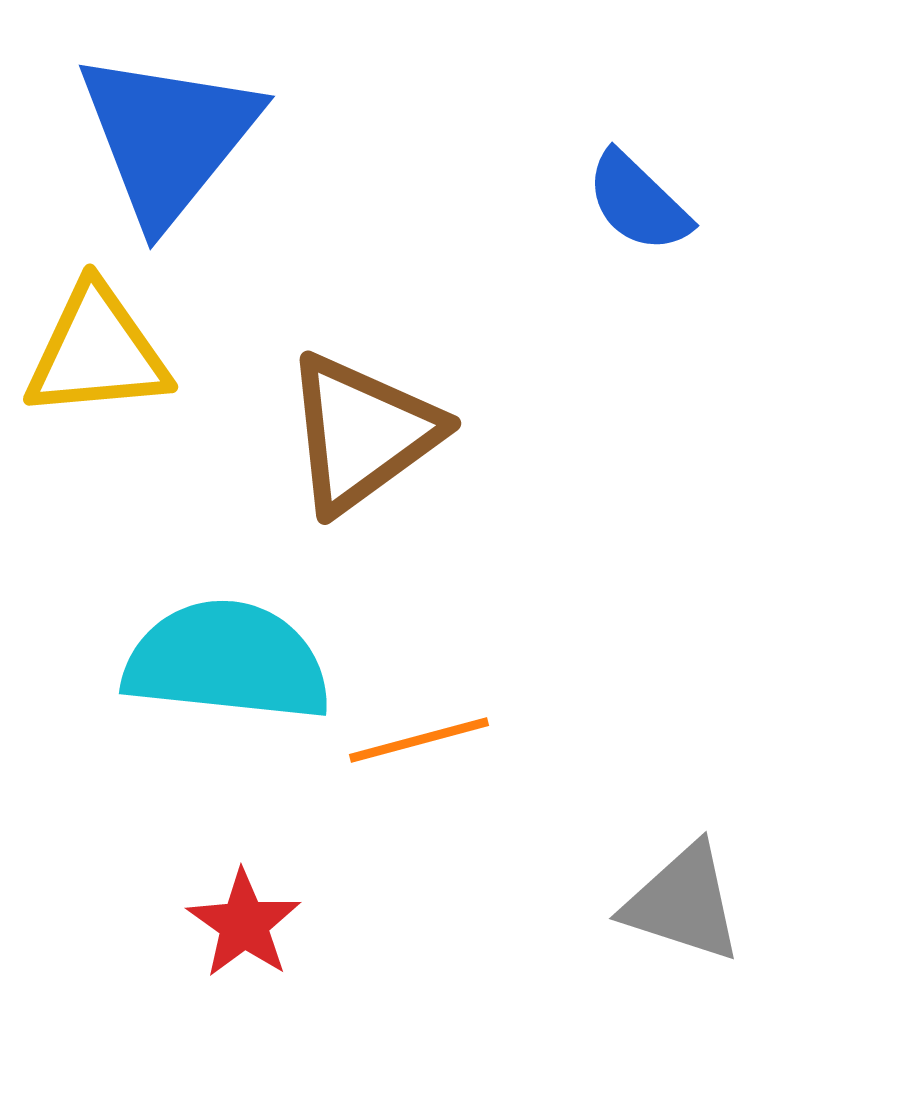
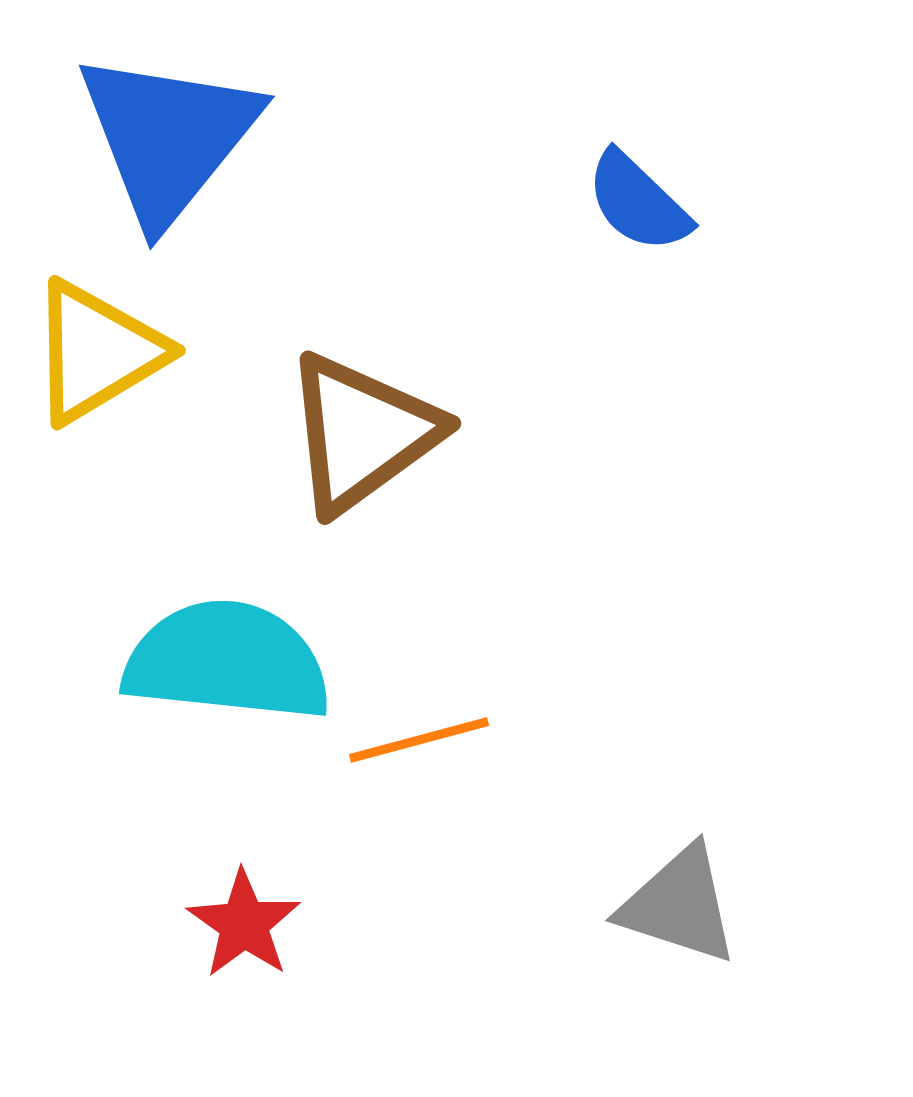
yellow triangle: rotated 26 degrees counterclockwise
gray triangle: moved 4 px left, 2 px down
